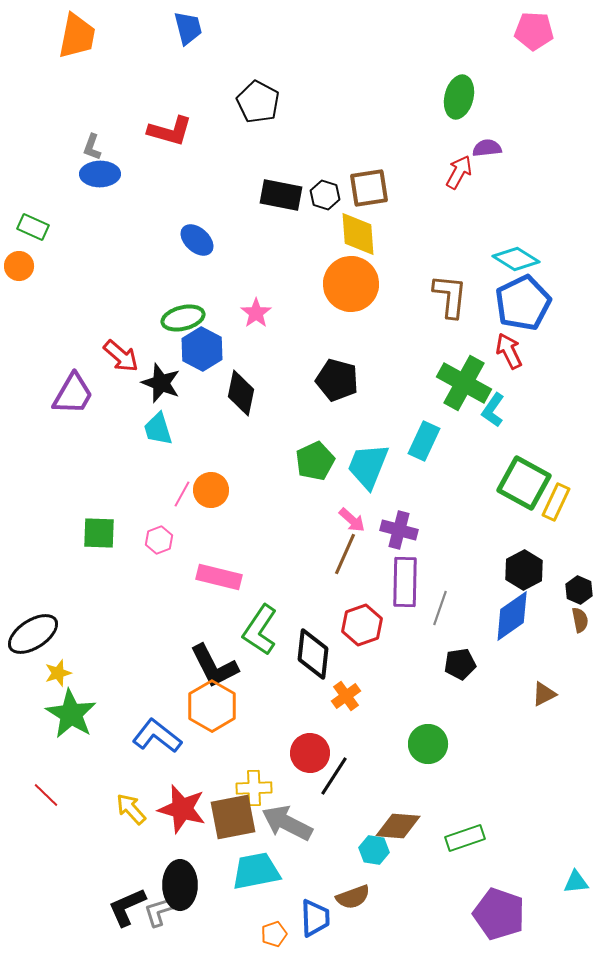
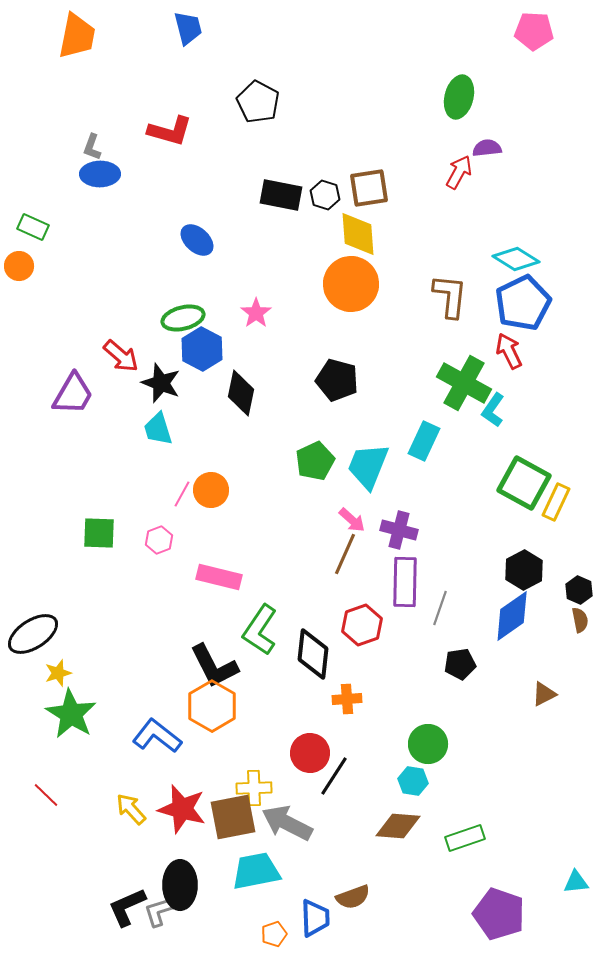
orange cross at (346, 696): moved 1 px right, 3 px down; rotated 32 degrees clockwise
cyan hexagon at (374, 850): moved 39 px right, 69 px up
